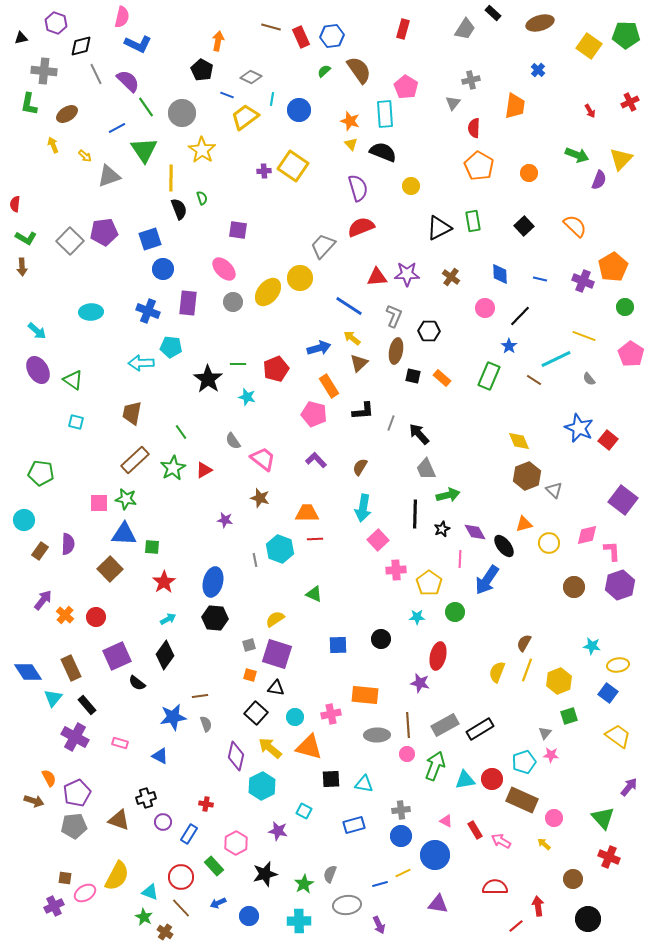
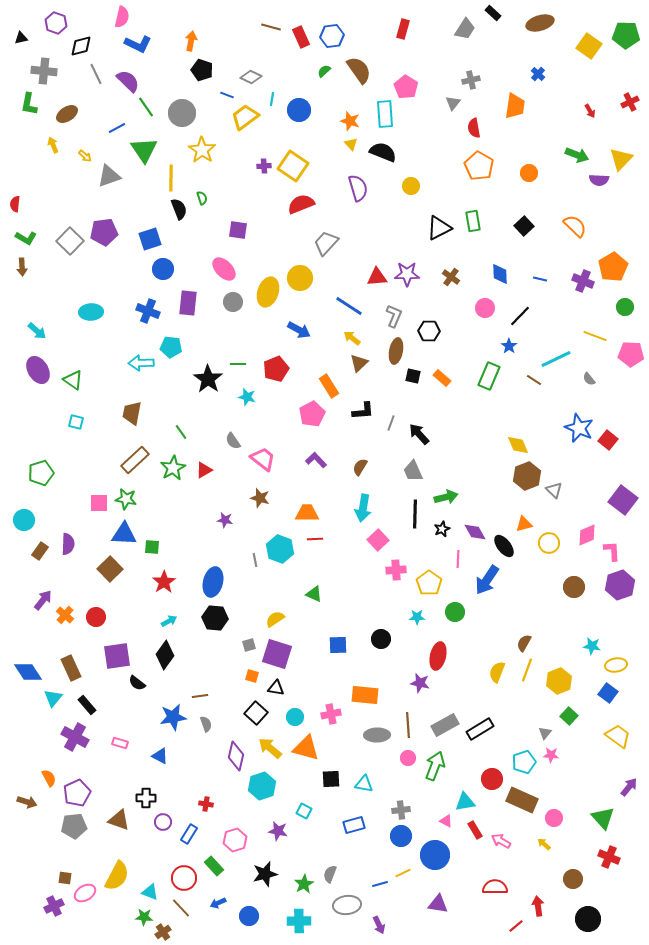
orange arrow at (218, 41): moved 27 px left
black pentagon at (202, 70): rotated 10 degrees counterclockwise
blue cross at (538, 70): moved 4 px down
red semicircle at (474, 128): rotated 12 degrees counterclockwise
purple cross at (264, 171): moved 5 px up
purple semicircle at (599, 180): rotated 72 degrees clockwise
red semicircle at (361, 227): moved 60 px left, 23 px up
gray trapezoid at (323, 246): moved 3 px right, 3 px up
yellow ellipse at (268, 292): rotated 20 degrees counterclockwise
yellow line at (584, 336): moved 11 px right
blue arrow at (319, 348): moved 20 px left, 18 px up; rotated 45 degrees clockwise
pink pentagon at (631, 354): rotated 30 degrees counterclockwise
pink pentagon at (314, 414): moved 2 px left; rotated 30 degrees clockwise
yellow diamond at (519, 441): moved 1 px left, 4 px down
gray trapezoid at (426, 469): moved 13 px left, 2 px down
green pentagon at (41, 473): rotated 25 degrees counterclockwise
green arrow at (448, 495): moved 2 px left, 2 px down
pink diamond at (587, 535): rotated 10 degrees counterclockwise
pink line at (460, 559): moved 2 px left
cyan arrow at (168, 619): moved 1 px right, 2 px down
purple square at (117, 656): rotated 16 degrees clockwise
yellow ellipse at (618, 665): moved 2 px left
orange square at (250, 675): moved 2 px right, 1 px down
green square at (569, 716): rotated 30 degrees counterclockwise
orange triangle at (309, 747): moved 3 px left, 1 px down
pink circle at (407, 754): moved 1 px right, 4 px down
cyan triangle at (465, 780): moved 22 px down
cyan hexagon at (262, 786): rotated 8 degrees clockwise
black cross at (146, 798): rotated 18 degrees clockwise
brown arrow at (34, 801): moved 7 px left, 1 px down
pink hexagon at (236, 843): moved 1 px left, 3 px up; rotated 10 degrees clockwise
red circle at (181, 877): moved 3 px right, 1 px down
green star at (144, 917): rotated 24 degrees counterclockwise
brown cross at (165, 932): moved 2 px left; rotated 21 degrees clockwise
